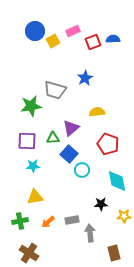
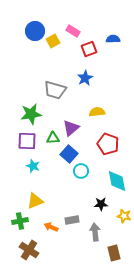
pink rectangle: rotated 56 degrees clockwise
red square: moved 4 px left, 7 px down
green star: moved 8 px down
cyan star: rotated 24 degrees clockwise
cyan circle: moved 1 px left, 1 px down
yellow triangle: moved 4 px down; rotated 12 degrees counterclockwise
yellow star: rotated 16 degrees clockwise
orange arrow: moved 3 px right, 5 px down; rotated 64 degrees clockwise
gray arrow: moved 5 px right, 1 px up
brown cross: moved 3 px up
